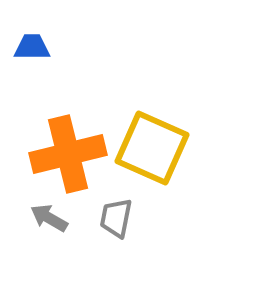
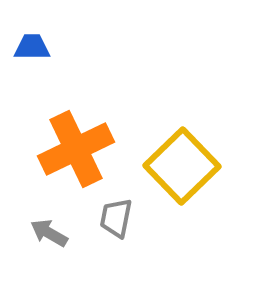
yellow square: moved 30 px right, 18 px down; rotated 22 degrees clockwise
orange cross: moved 8 px right, 5 px up; rotated 12 degrees counterclockwise
gray arrow: moved 15 px down
